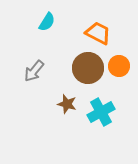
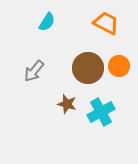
orange trapezoid: moved 8 px right, 10 px up
